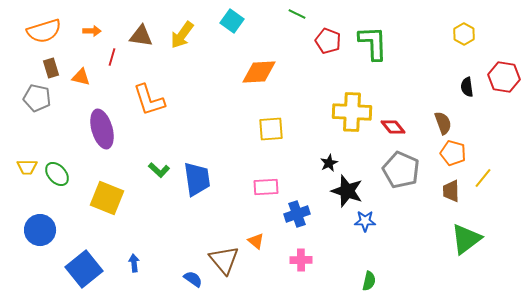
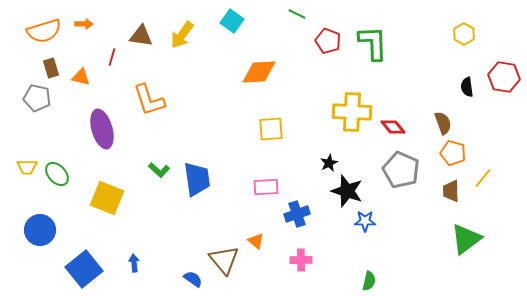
orange arrow at (92, 31): moved 8 px left, 7 px up
